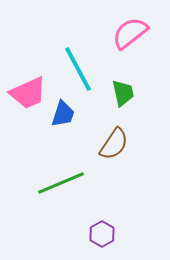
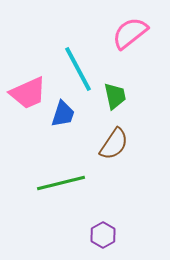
green trapezoid: moved 8 px left, 3 px down
green line: rotated 9 degrees clockwise
purple hexagon: moved 1 px right, 1 px down
